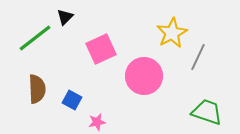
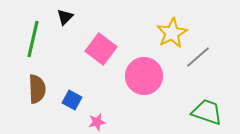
green line: moved 2 px left, 1 px down; rotated 39 degrees counterclockwise
pink square: rotated 28 degrees counterclockwise
gray line: rotated 24 degrees clockwise
